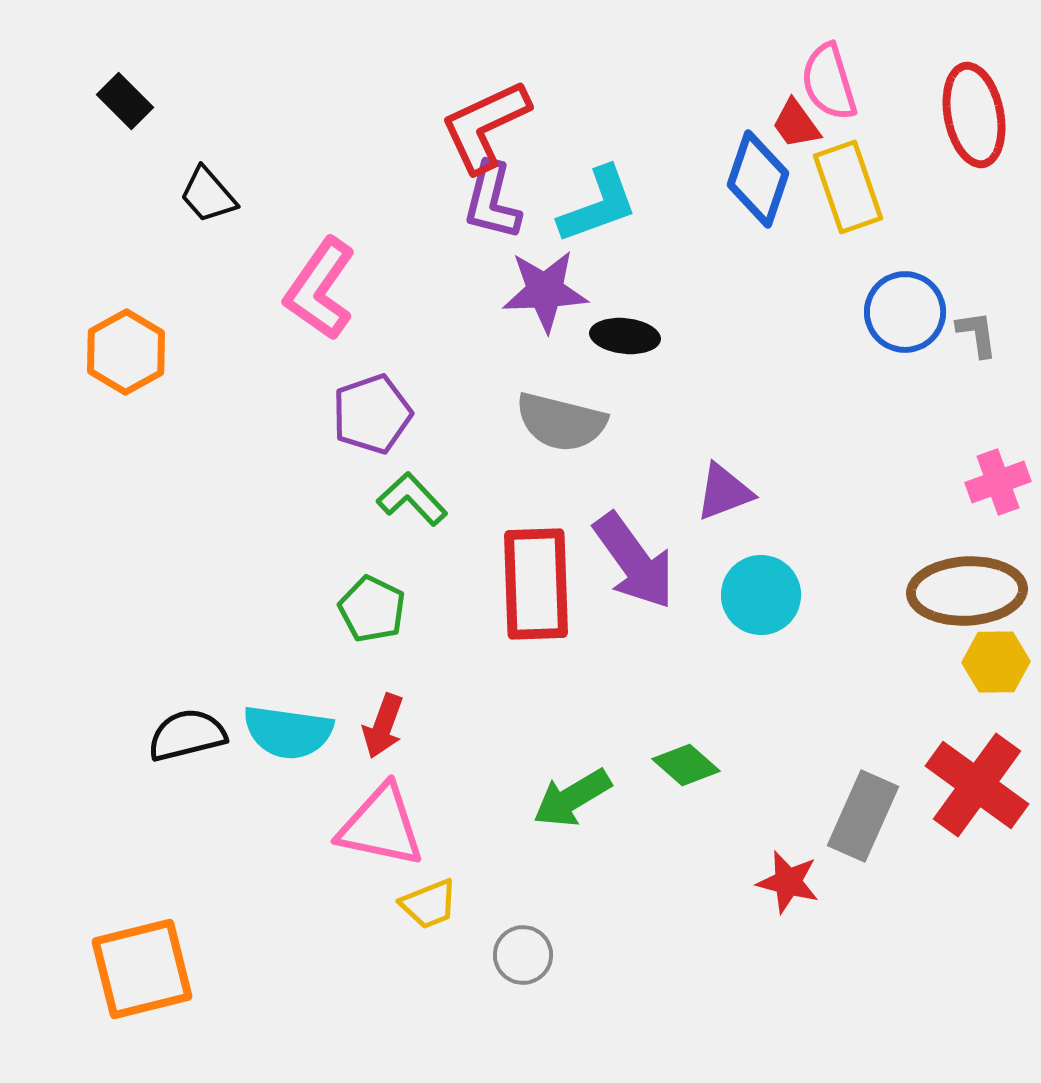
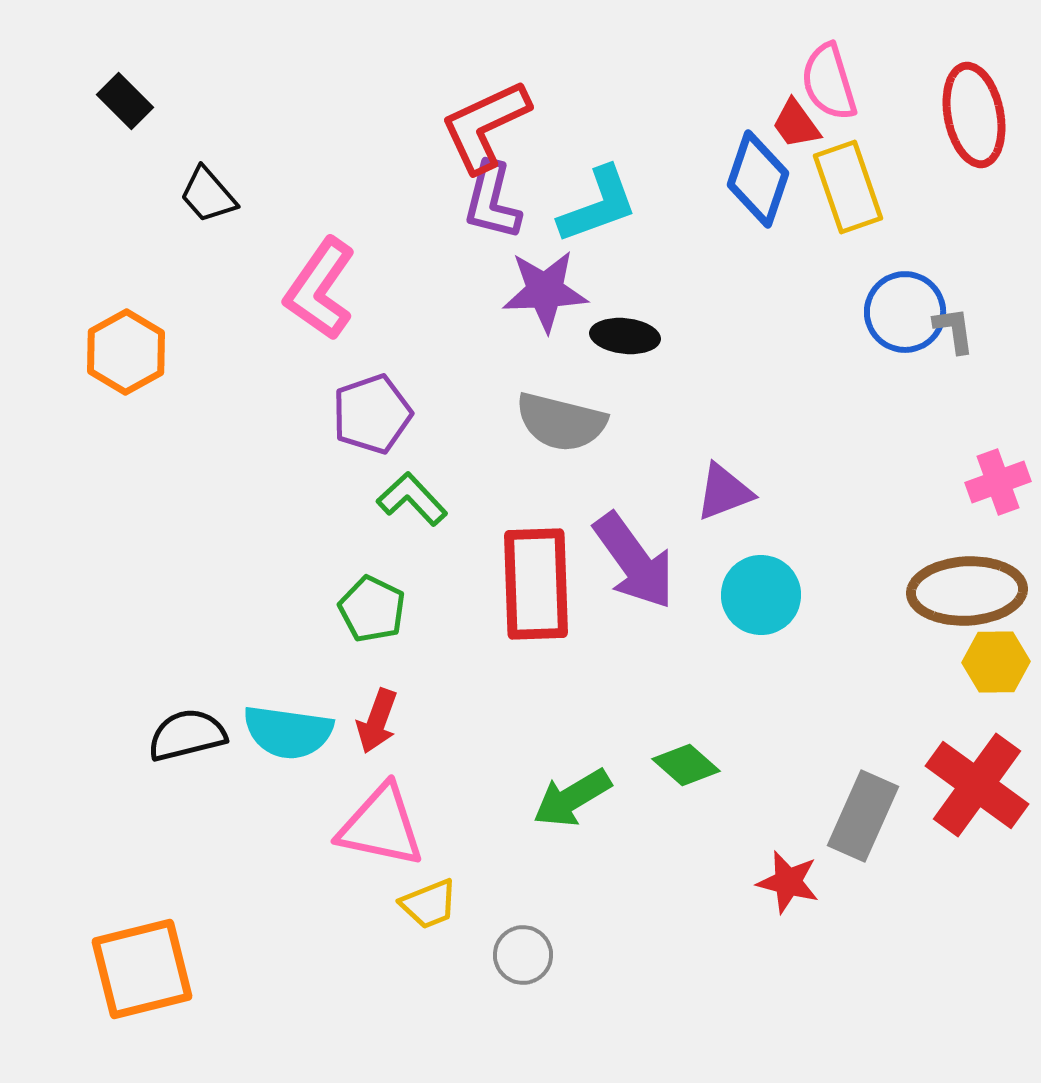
gray L-shape: moved 23 px left, 4 px up
red arrow: moved 6 px left, 5 px up
